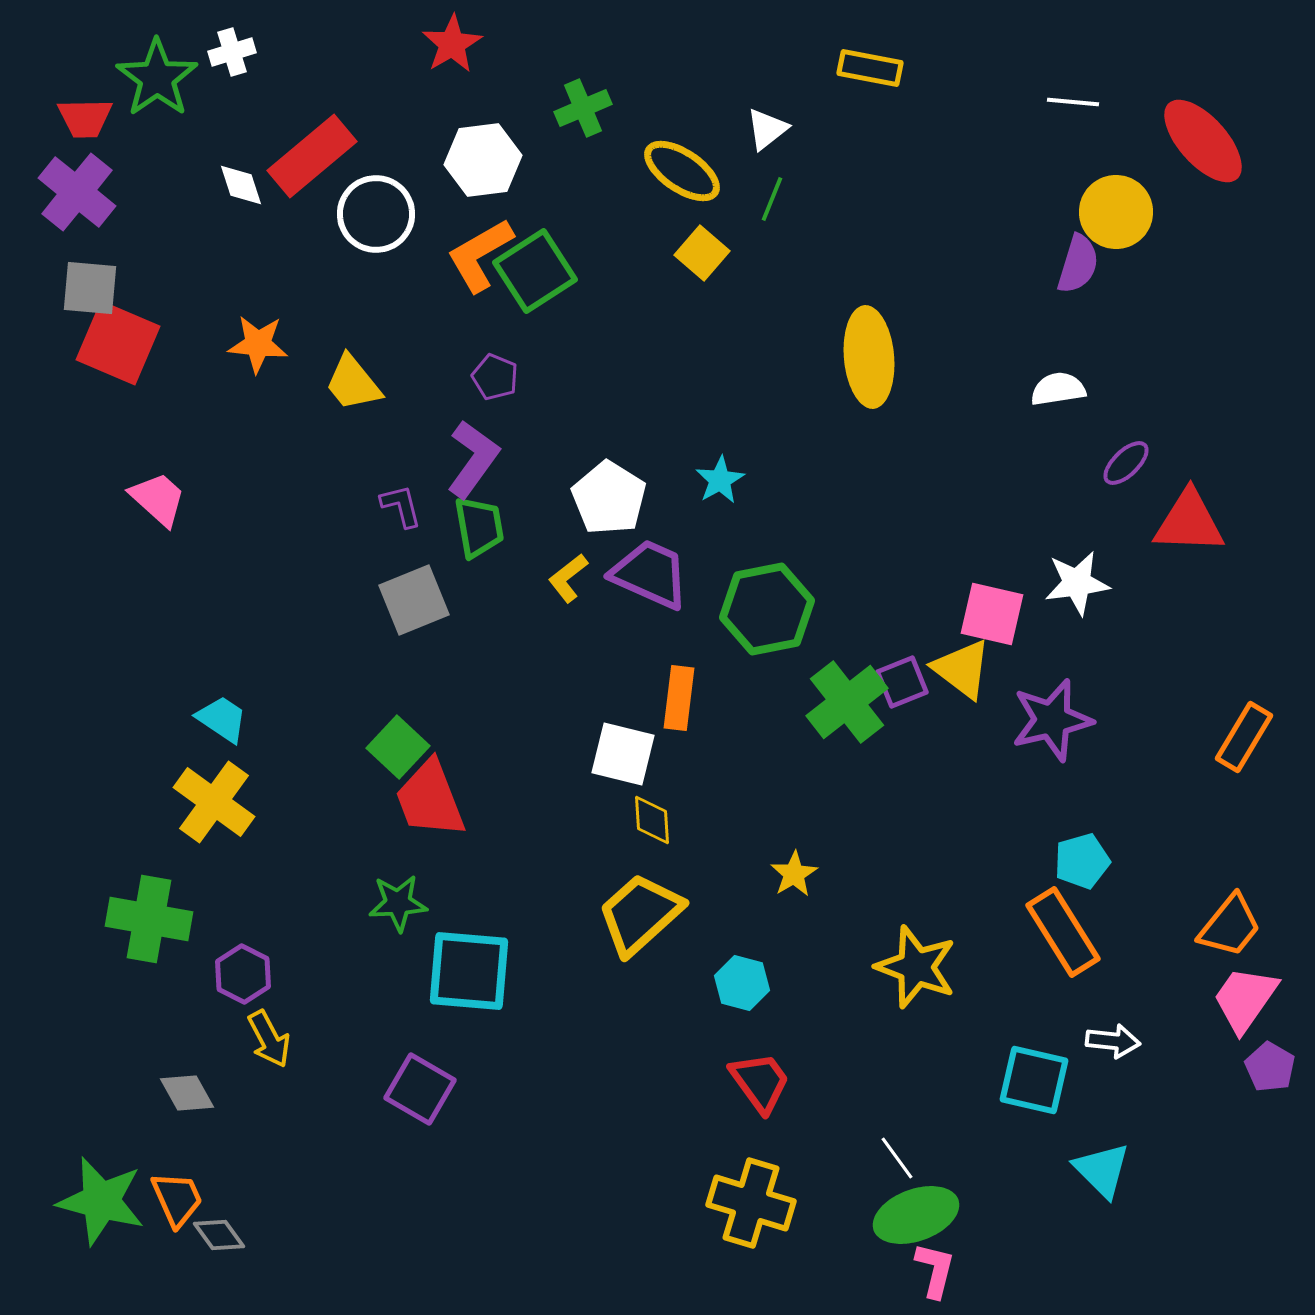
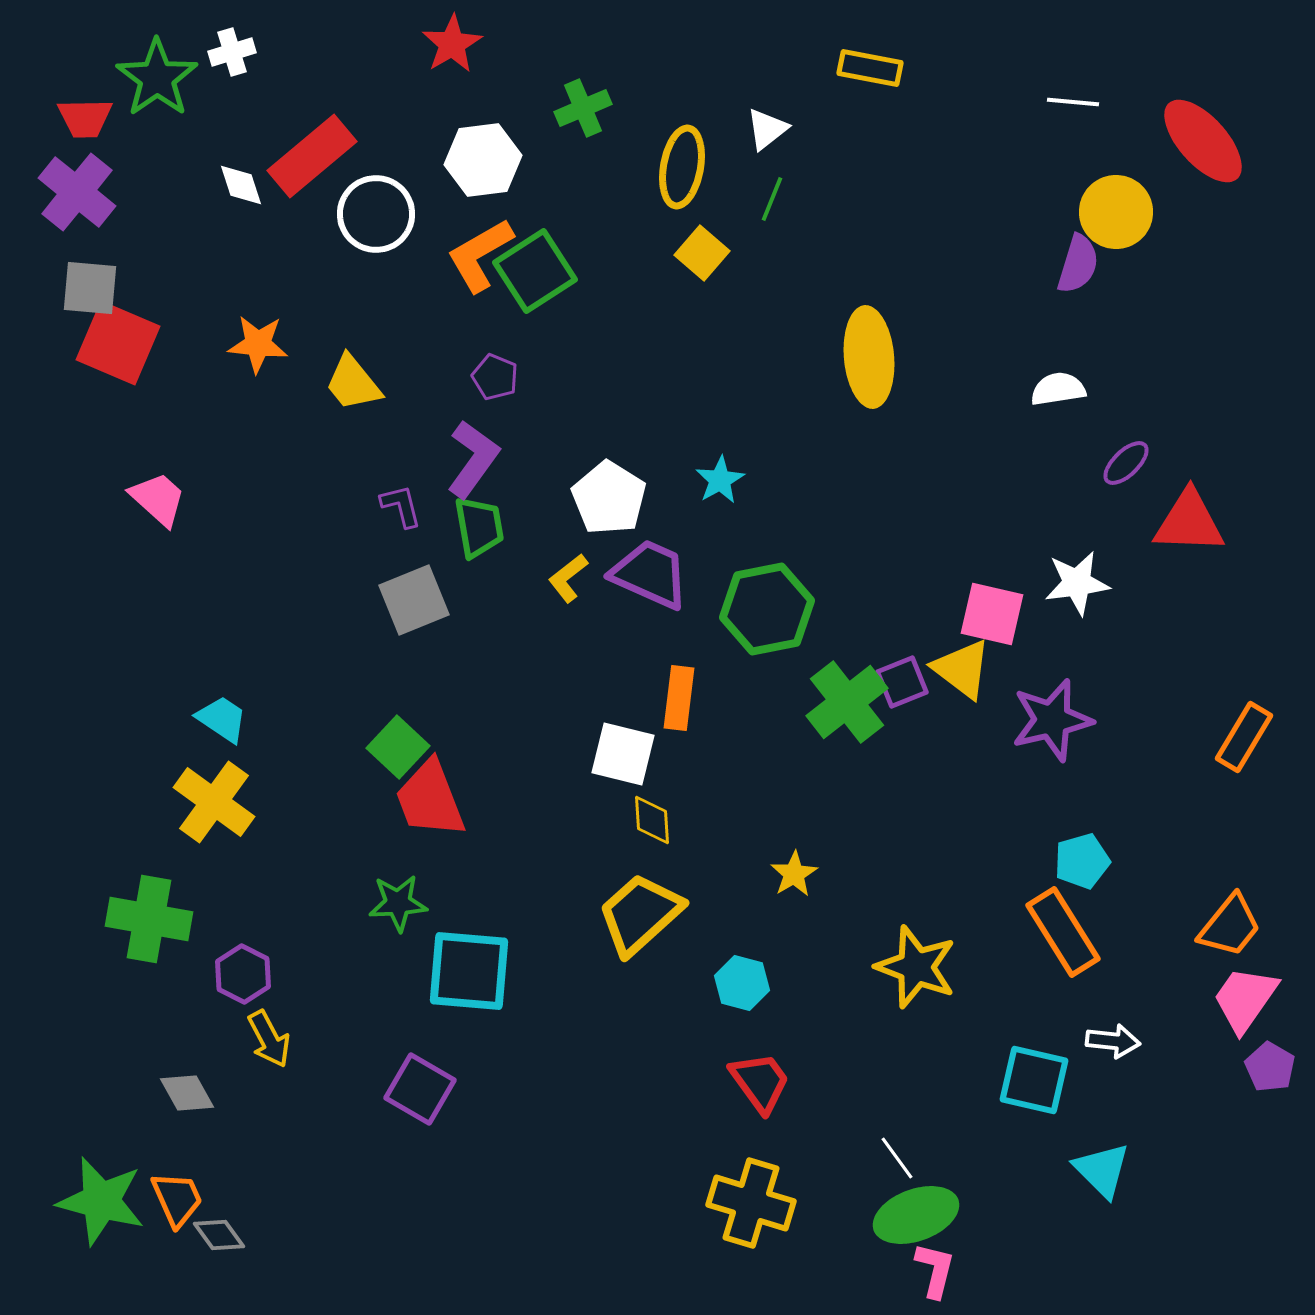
yellow ellipse at (682, 171): moved 4 px up; rotated 66 degrees clockwise
